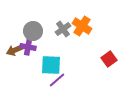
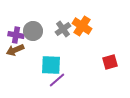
purple cross: moved 12 px left, 12 px up
red square: moved 1 px right, 3 px down; rotated 21 degrees clockwise
